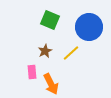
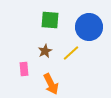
green square: rotated 18 degrees counterclockwise
pink rectangle: moved 8 px left, 3 px up
